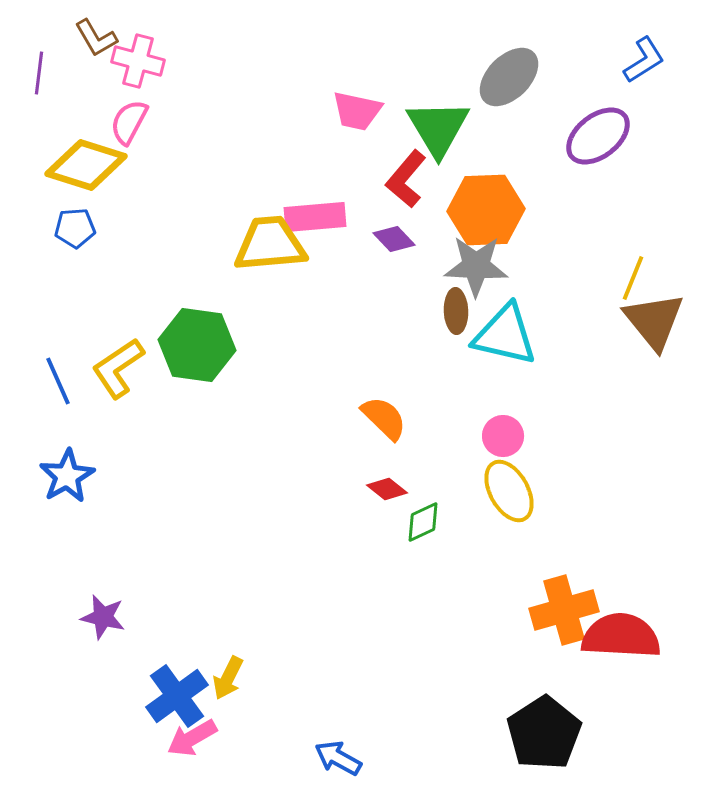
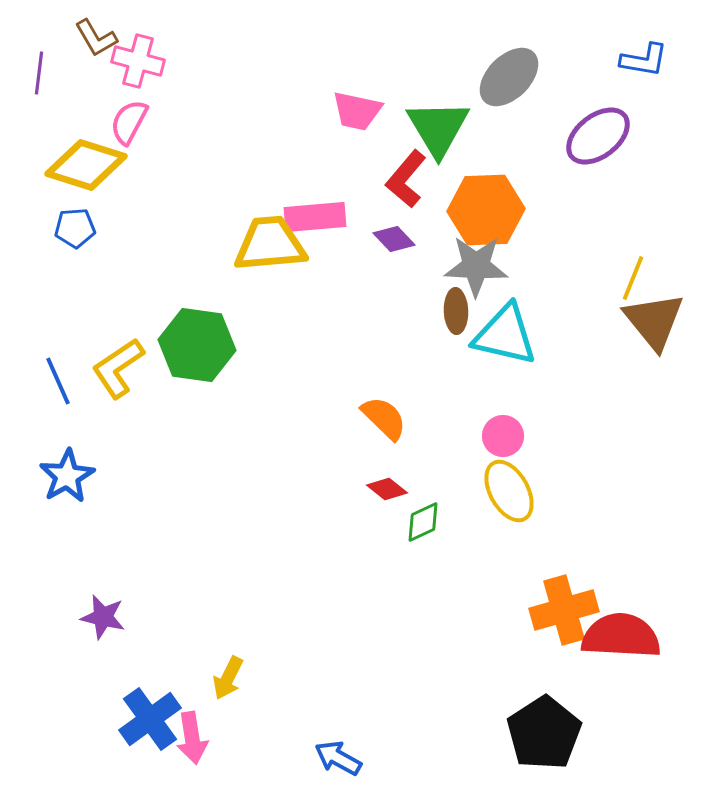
blue L-shape: rotated 42 degrees clockwise
blue cross: moved 27 px left, 23 px down
pink arrow: rotated 69 degrees counterclockwise
